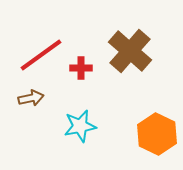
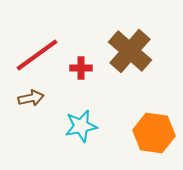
red line: moved 4 px left
cyan star: moved 1 px right
orange hexagon: moved 3 px left, 1 px up; rotated 18 degrees counterclockwise
